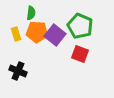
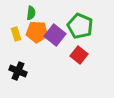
red square: moved 1 px left, 1 px down; rotated 18 degrees clockwise
